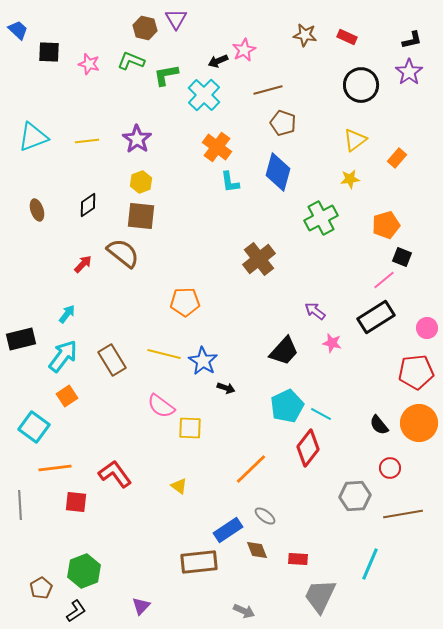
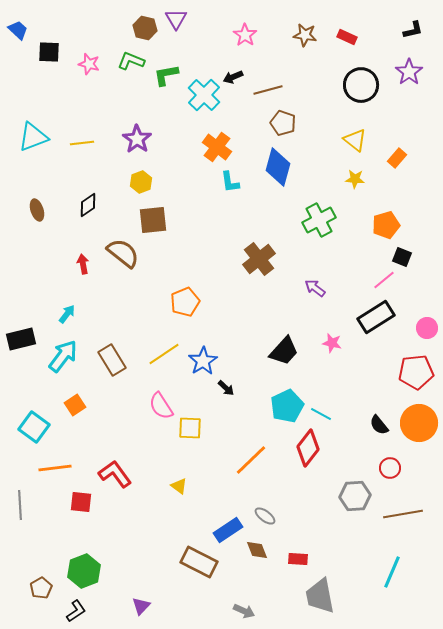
black L-shape at (412, 40): moved 1 px right, 10 px up
pink star at (244, 50): moved 1 px right, 15 px up; rotated 10 degrees counterclockwise
black arrow at (218, 61): moved 15 px right, 16 px down
yellow triangle at (355, 140): rotated 45 degrees counterclockwise
yellow line at (87, 141): moved 5 px left, 2 px down
blue diamond at (278, 172): moved 5 px up
yellow star at (350, 179): moved 5 px right; rotated 12 degrees clockwise
brown square at (141, 216): moved 12 px right, 4 px down; rotated 12 degrees counterclockwise
green cross at (321, 218): moved 2 px left, 2 px down
red arrow at (83, 264): rotated 54 degrees counterclockwise
orange pentagon at (185, 302): rotated 20 degrees counterclockwise
purple arrow at (315, 311): moved 23 px up
yellow line at (164, 354): rotated 48 degrees counterclockwise
blue star at (203, 361): rotated 8 degrees clockwise
black arrow at (226, 388): rotated 24 degrees clockwise
orange square at (67, 396): moved 8 px right, 9 px down
pink semicircle at (161, 406): rotated 20 degrees clockwise
orange line at (251, 469): moved 9 px up
red square at (76, 502): moved 5 px right
brown rectangle at (199, 562): rotated 33 degrees clockwise
cyan line at (370, 564): moved 22 px right, 8 px down
gray trapezoid at (320, 596): rotated 36 degrees counterclockwise
